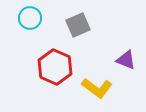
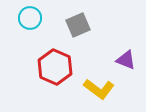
yellow L-shape: moved 2 px right, 1 px down
